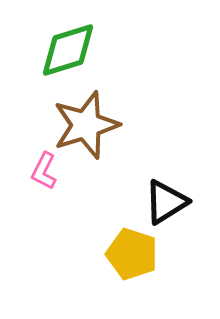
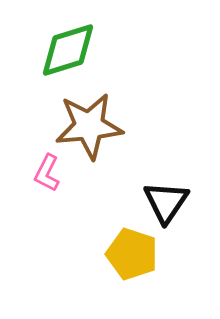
brown star: moved 3 px right, 1 px down; rotated 12 degrees clockwise
pink L-shape: moved 3 px right, 2 px down
black triangle: rotated 24 degrees counterclockwise
